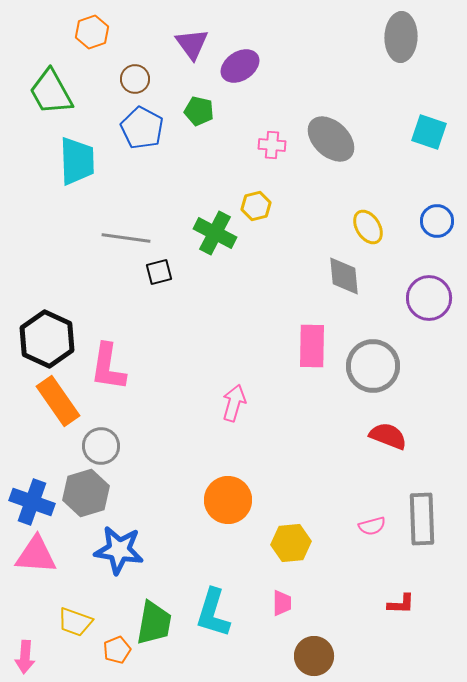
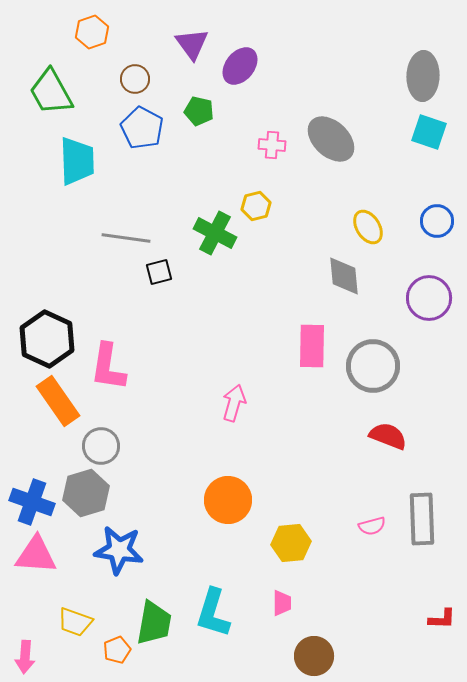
gray ellipse at (401, 37): moved 22 px right, 39 px down
purple ellipse at (240, 66): rotated 18 degrees counterclockwise
red L-shape at (401, 604): moved 41 px right, 15 px down
